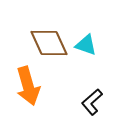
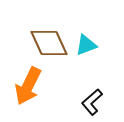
cyan triangle: rotated 40 degrees counterclockwise
orange arrow: rotated 42 degrees clockwise
